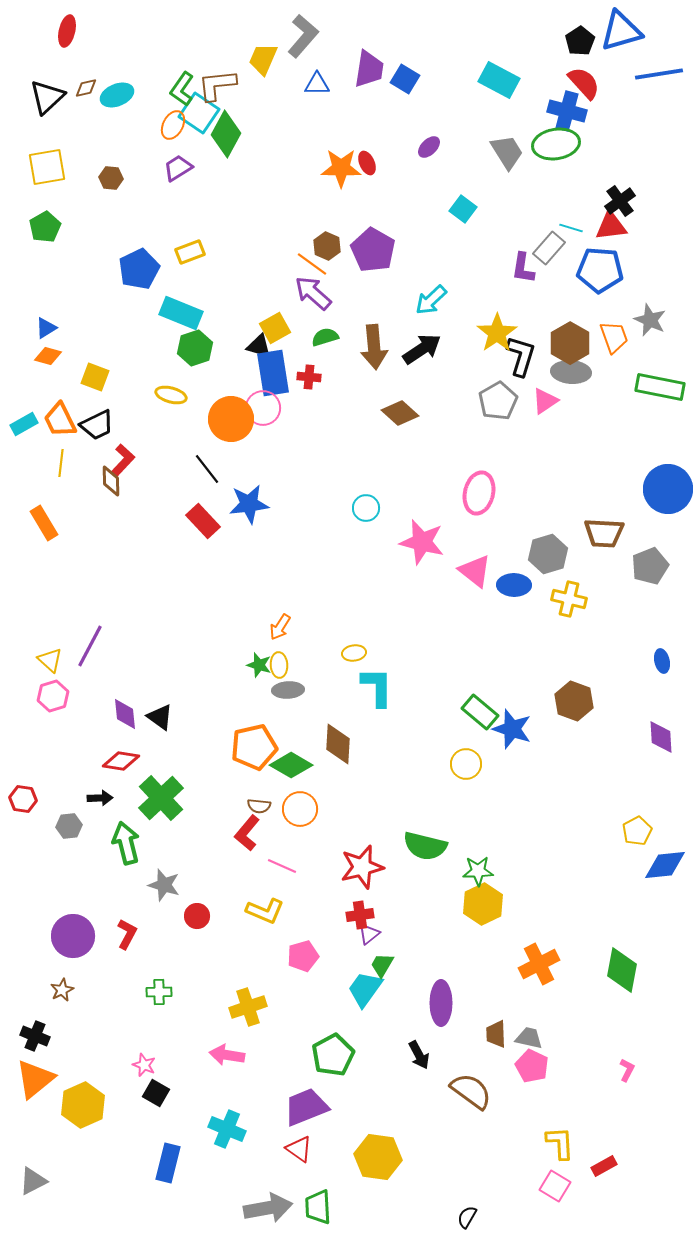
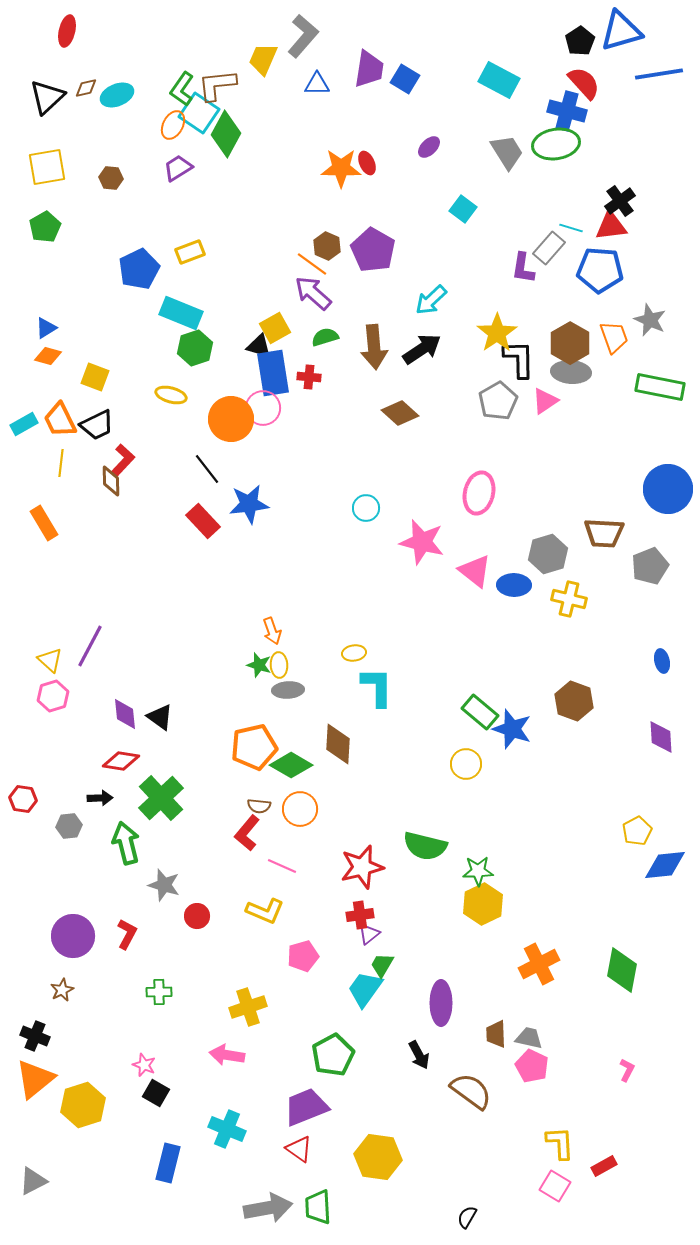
black L-shape at (521, 356): moved 2 px left, 3 px down; rotated 18 degrees counterclockwise
orange arrow at (280, 627): moved 8 px left, 4 px down; rotated 52 degrees counterclockwise
yellow hexagon at (83, 1105): rotated 6 degrees clockwise
